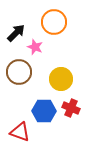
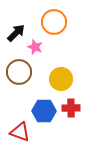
red cross: rotated 24 degrees counterclockwise
